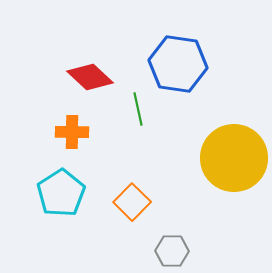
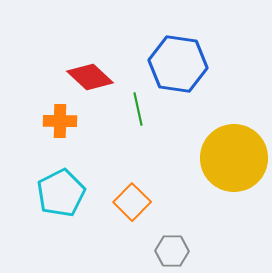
orange cross: moved 12 px left, 11 px up
cyan pentagon: rotated 6 degrees clockwise
